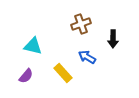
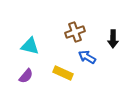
brown cross: moved 6 px left, 8 px down
cyan triangle: moved 3 px left
yellow rectangle: rotated 24 degrees counterclockwise
